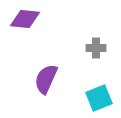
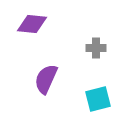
purple diamond: moved 7 px right, 5 px down
cyan square: moved 1 px left, 1 px down; rotated 8 degrees clockwise
